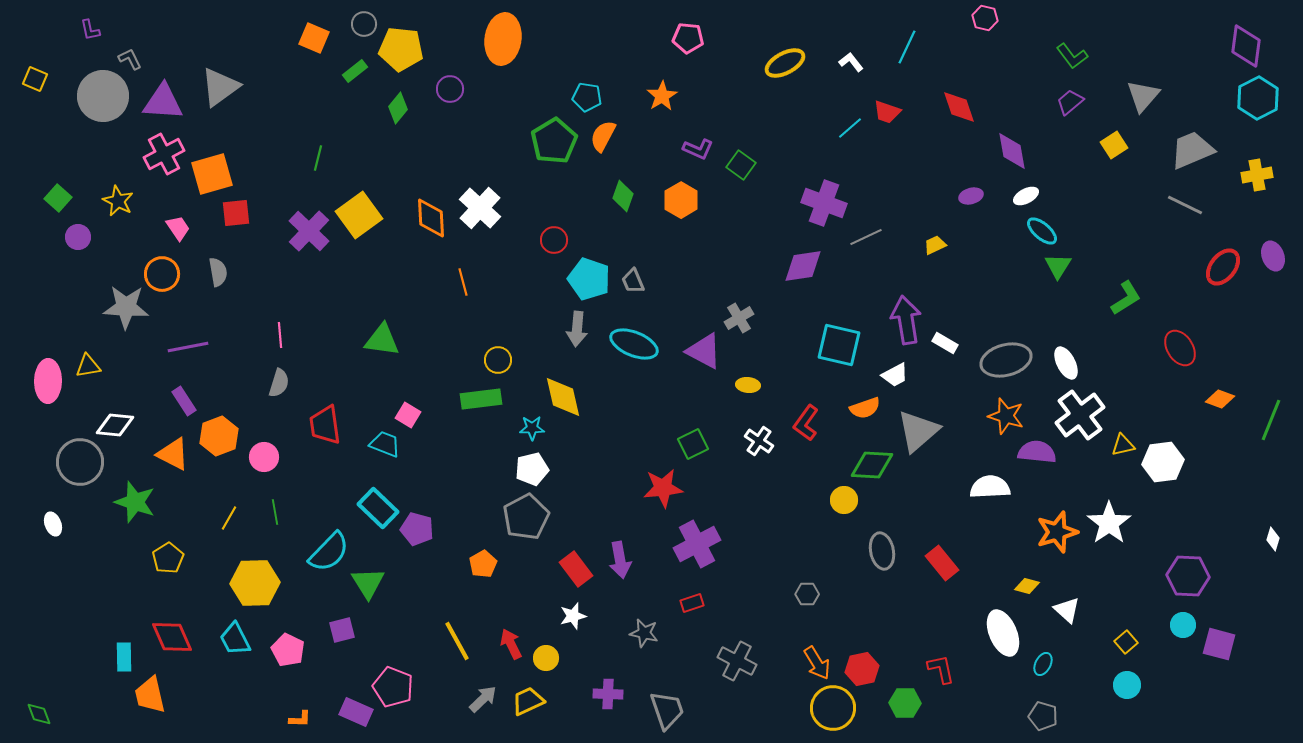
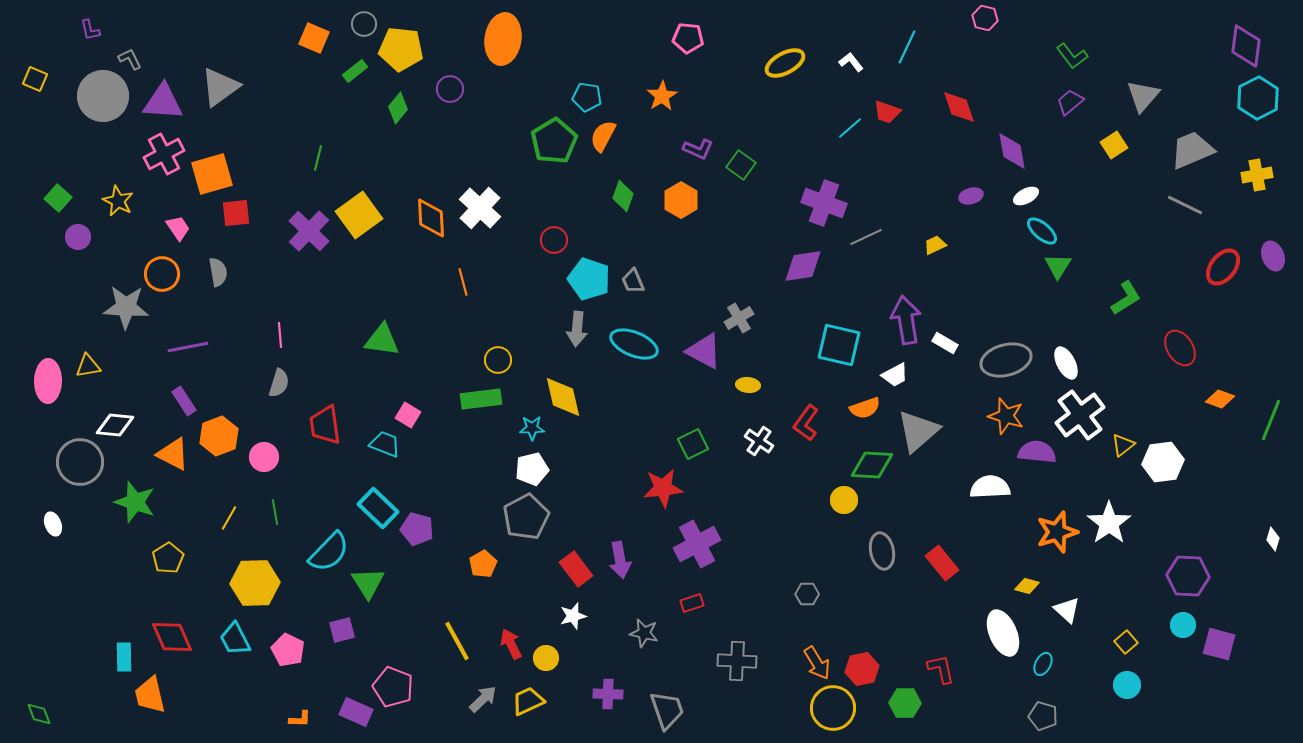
yellow triangle at (1123, 445): rotated 25 degrees counterclockwise
gray cross at (737, 661): rotated 24 degrees counterclockwise
